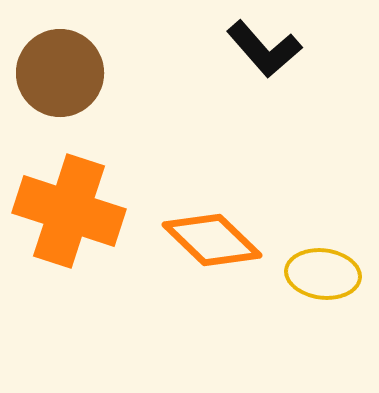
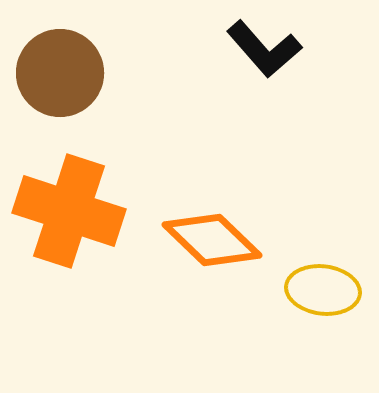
yellow ellipse: moved 16 px down
